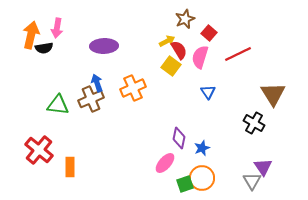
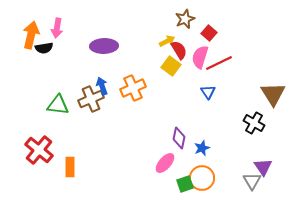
red line: moved 19 px left, 9 px down
blue arrow: moved 5 px right, 3 px down
